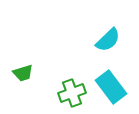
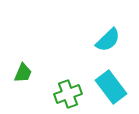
green trapezoid: rotated 50 degrees counterclockwise
green cross: moved 4 px left, 1 px down
